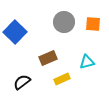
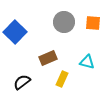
orange square: moved 1 px up
cyan triangle: rotated 28 degrees clockwise
yellow rectangle: rotated 42 degrees counterclockwise
